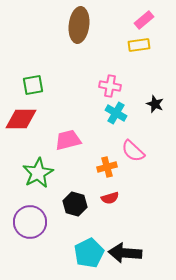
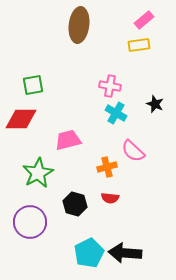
red semicircle: rotated 24 degrees clockwise
